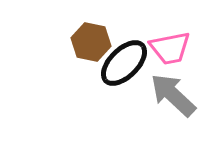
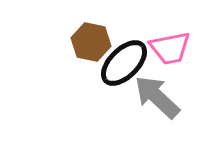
gray arrow: moved 16 px left, 2 px down
